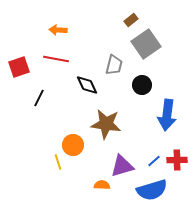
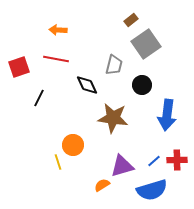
brown star: moved 7 px right, 6 px up
orange semicircle: rotated 35 degrees counterclockwise
